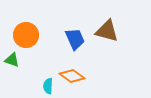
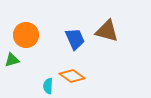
green triangle: rotated 35 degrees counterclockwise
